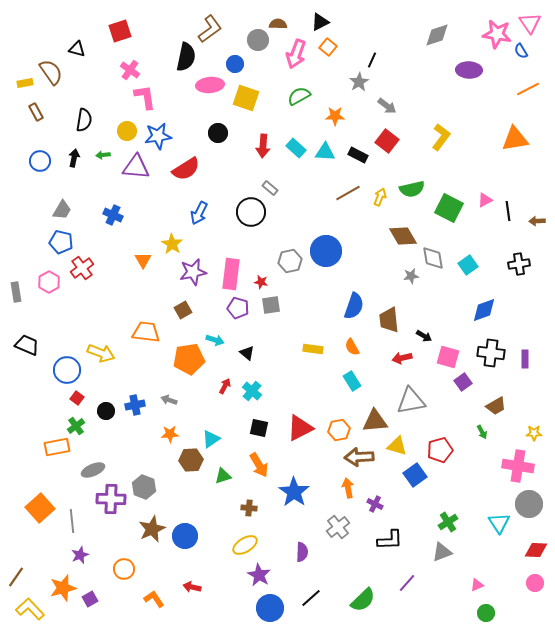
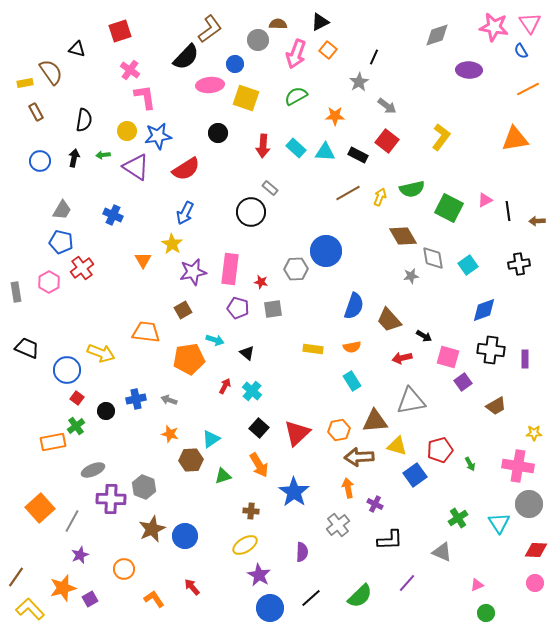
pink star at (497, 34): moved 3 px left, 7 px up
orange square at (328, 47): moved 3 px down
black semicircle at (186, 57): rotated 32 degrees clockwise
black line at (372, 60): moved 2 px right, 3 px up
green semicircle at (299, 96): moved 3 px left
purple triangle at (136, 167): rotated 28 degrees clockwise
blue arrow at (199, 213): moved 14 px left
gray hexagon at (290, 261): moved 6 px right, 8 px down; rotated 10 degrees clockwise
pink rectangle at (231, 274): moved 1 px left, 5 px up
gray square at (271, 305): moved 2 px right, 4 px down
brown trapezoid at (389, 320): rotated 36 degrees counterclockwise
black trapezoid at (27, 345): moved 3 px down
orange semicircle at (352, 347): rotated 72 degrees counterclockwise
black cross at (491, 353): moved 3 px up
blue cross at (135, 405): moved 1 px right, 6 px up
black square at (259, 428): rotated 30 degrees clockwise
red triangle at (300, 428): moved 3 px left, 5 px down; rotated 16 degrees counterclockwise
green arrow at (482, 432): moved 12 px left, 32 px down
orange star at (170, 434): rotated 18 degrees clockwise
orange rectangle at (57, 447): moved 4 px left, 5 px up
brown cross at (249, 508): moved 2 px right, 3 px down
gray line at (72, 521): rotated 35 degrees clockwise
green cross at (448, 522): moved 10 px right, 4 px up
gray cross at (338, 527): moved 2 px up
gray triangle at (442, 552): rotated 45 degrees clockwise
red arrow at (192, 587): rotated 36 degrees clockwise
green semicircle at (363, 600): moved 3 px left, 4 px up
